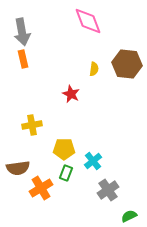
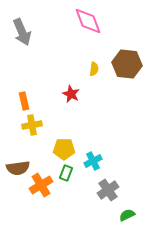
gray arrow: rotated 12 degrees counterclockwise
orange rectangle: moved 1 px right, 42 px down
cyan cross: rotated 12 degrees clockwise
orange cross: moved 3 px up
green semicircle: moved 2 px left, 1 px up
